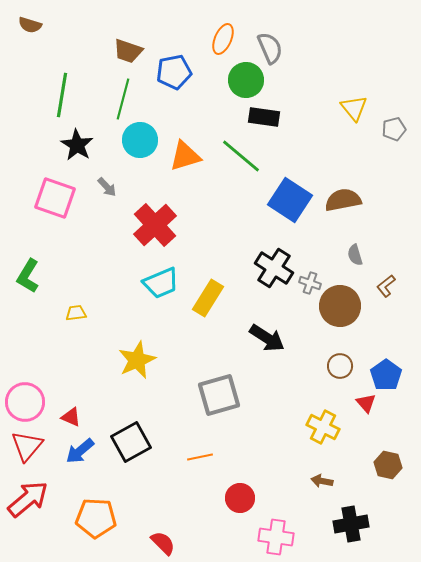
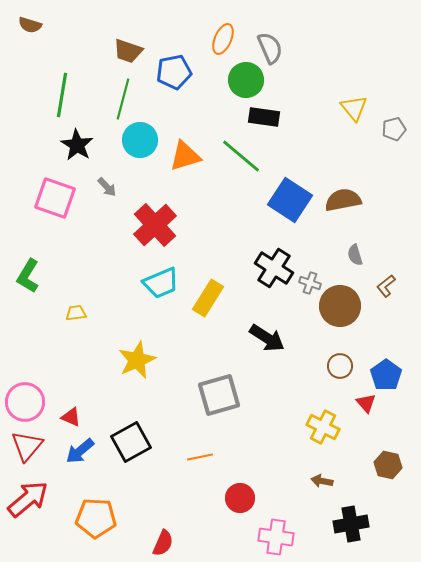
red semicircle at (163, 543): rotated 68 degrees clockwise
